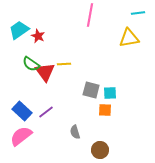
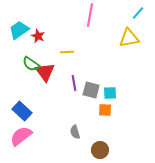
cyan line: rotated 40 degrees counterclockwise
yellow line: moved 3 px right, 12 px up
purple line: moved 28 px right, 29 px up; rotated 63 degrees counterclockwise
